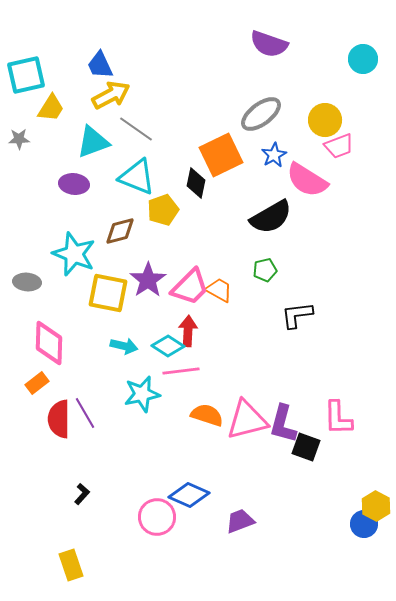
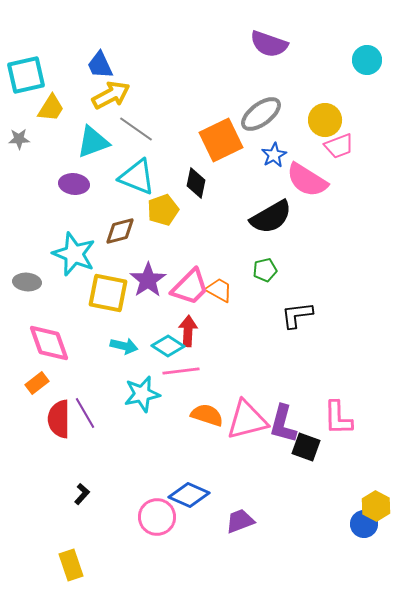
cyan circle at (363, 59): moved 4 px right, 1 px down
orange square at (221, 155): moved 15 px up
pink diamond at (49, 343): rotated 21 degrees counterclockwise
